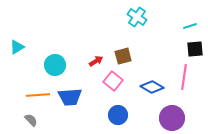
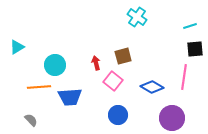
red arrow: moved 2 px down; rotated 72 degrees counterclockwise
orange line: moved 1 px right, 8 px up
